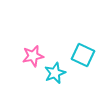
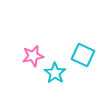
cyan star: rotated 15 degrees counterclockwise
